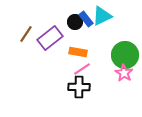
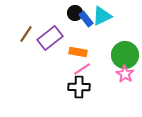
black circle: moved 9 px up
pink star: moved 1 px right, 1 px down
